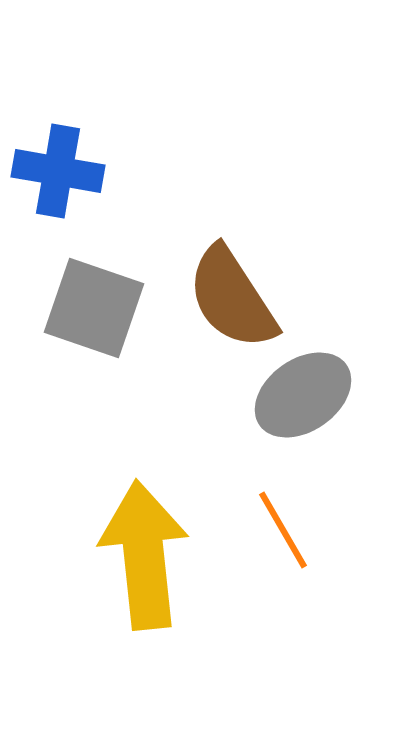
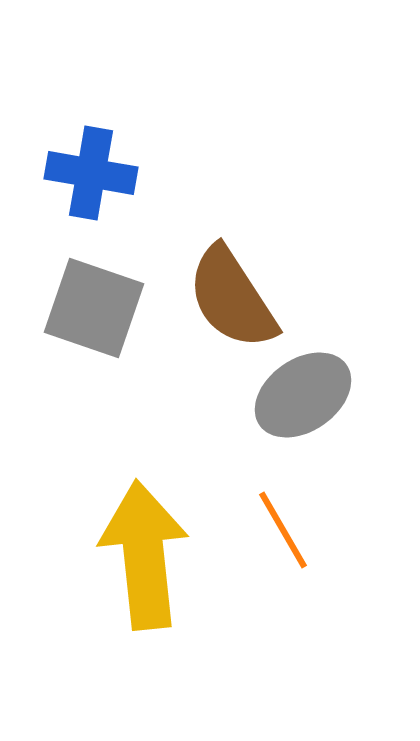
blue cross: moved 33 px right, 2 px down
